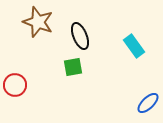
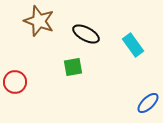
brown star: moved 1 px right, 1 px up
black ellipse: moved 6 px right, 2 px up; rotated 40 degrees counterclockwise
cyan rectangle: moved 1 px left, 1 px up
red circle: moved 3 px up
